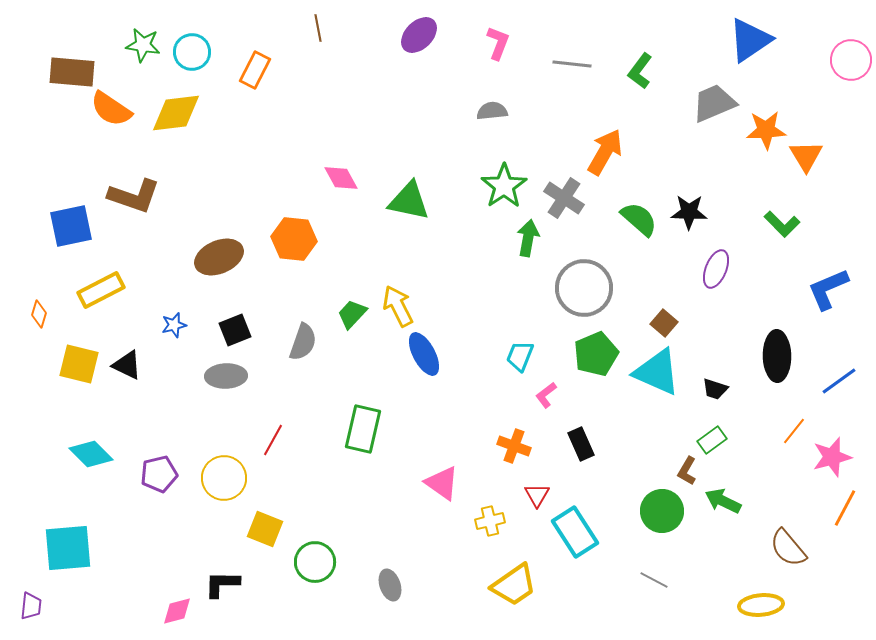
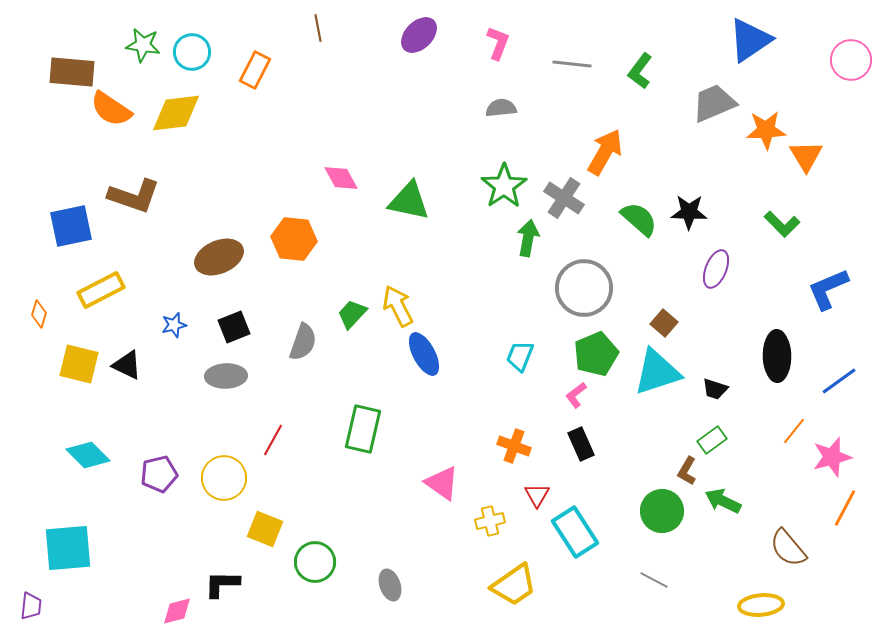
gray semicircle at (492, 111): moved 9 px right, 3 px up
black square at (235, 330): moved 1 px left, 3 px up
cyan triangle at (657, 372): rotated 42 degrees counterclockwise
pink L-shape at (546, 395): moved 30 px right
cyan diamond at (91, 454): moved 3 px left, 1 px down
